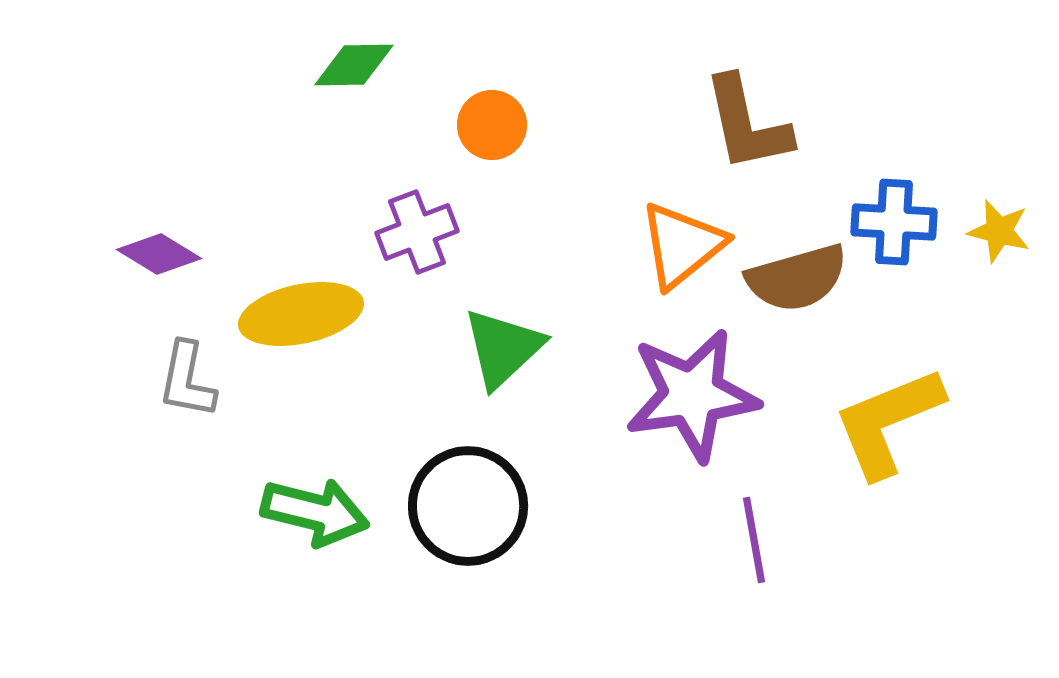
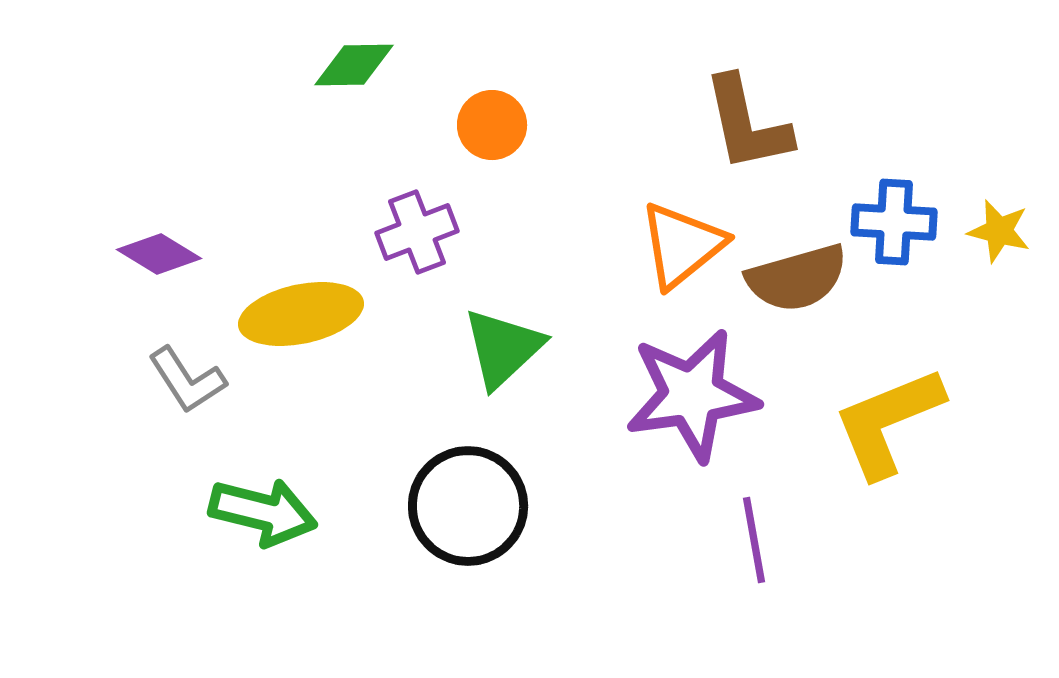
gray L-shape: rotated 44 degrees counterclockwise
green arrow: moved 52 px left
